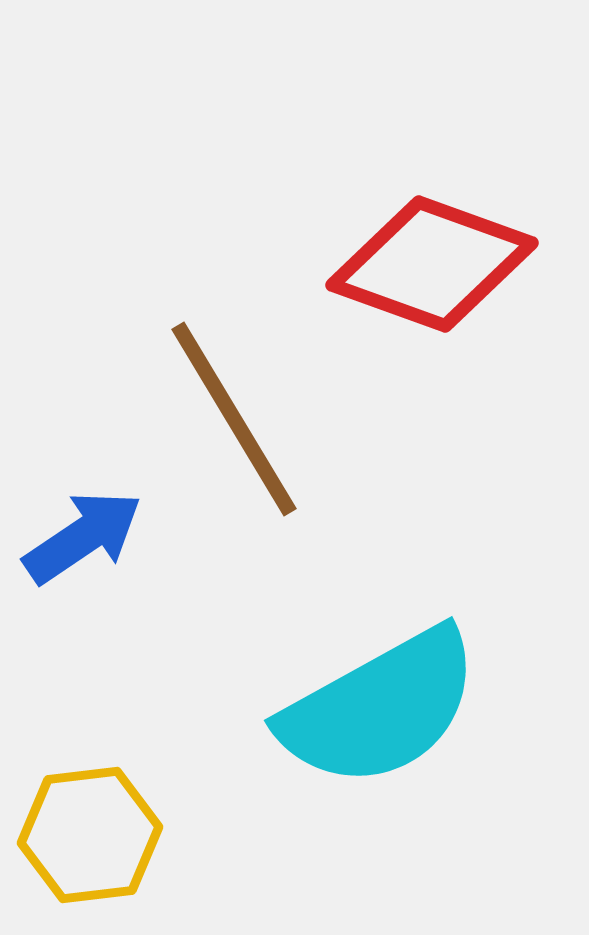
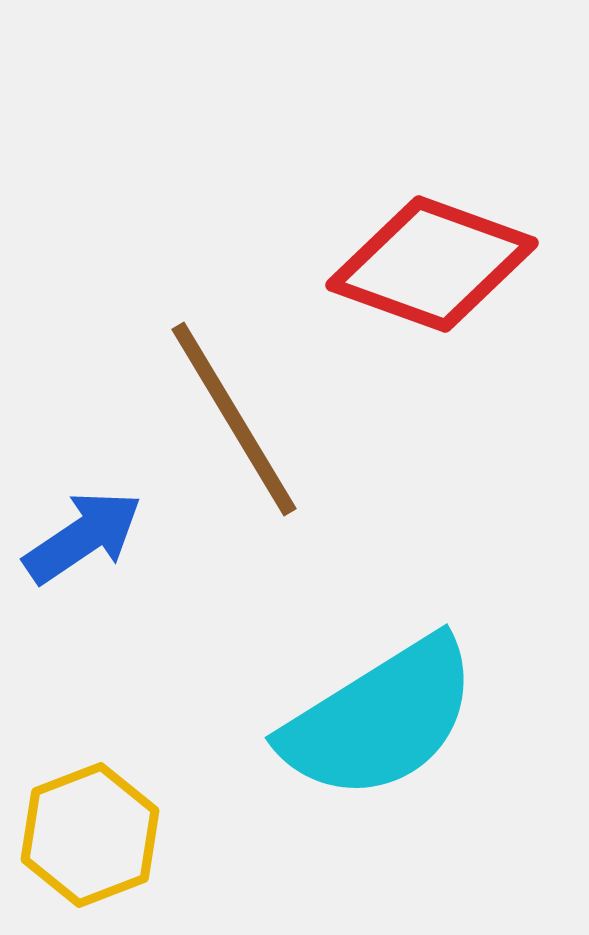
cyan semicircle: moved 11 px down; rotated 3 degrees counterclockwise
yellow hexagon: rotated 14 degrees counterclockwise
